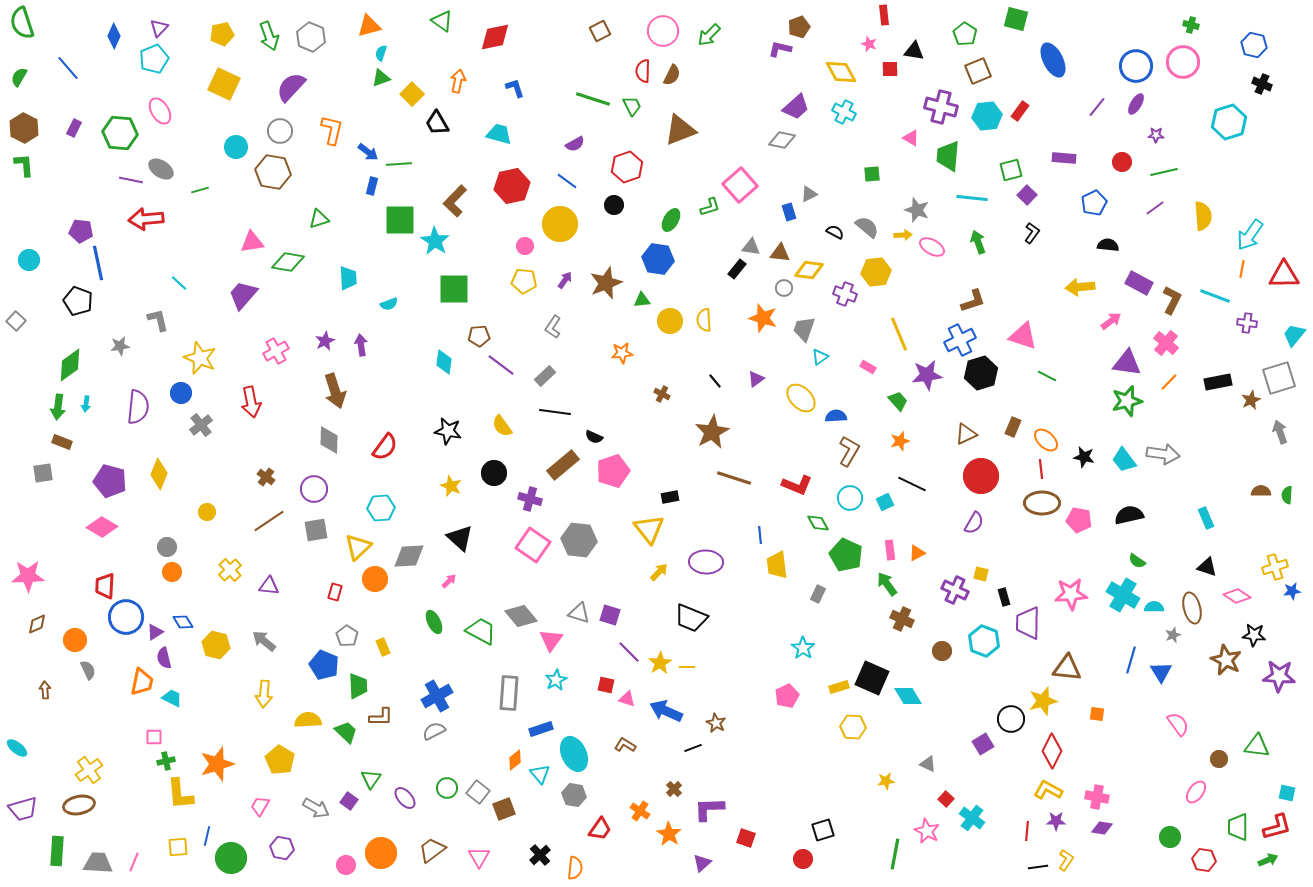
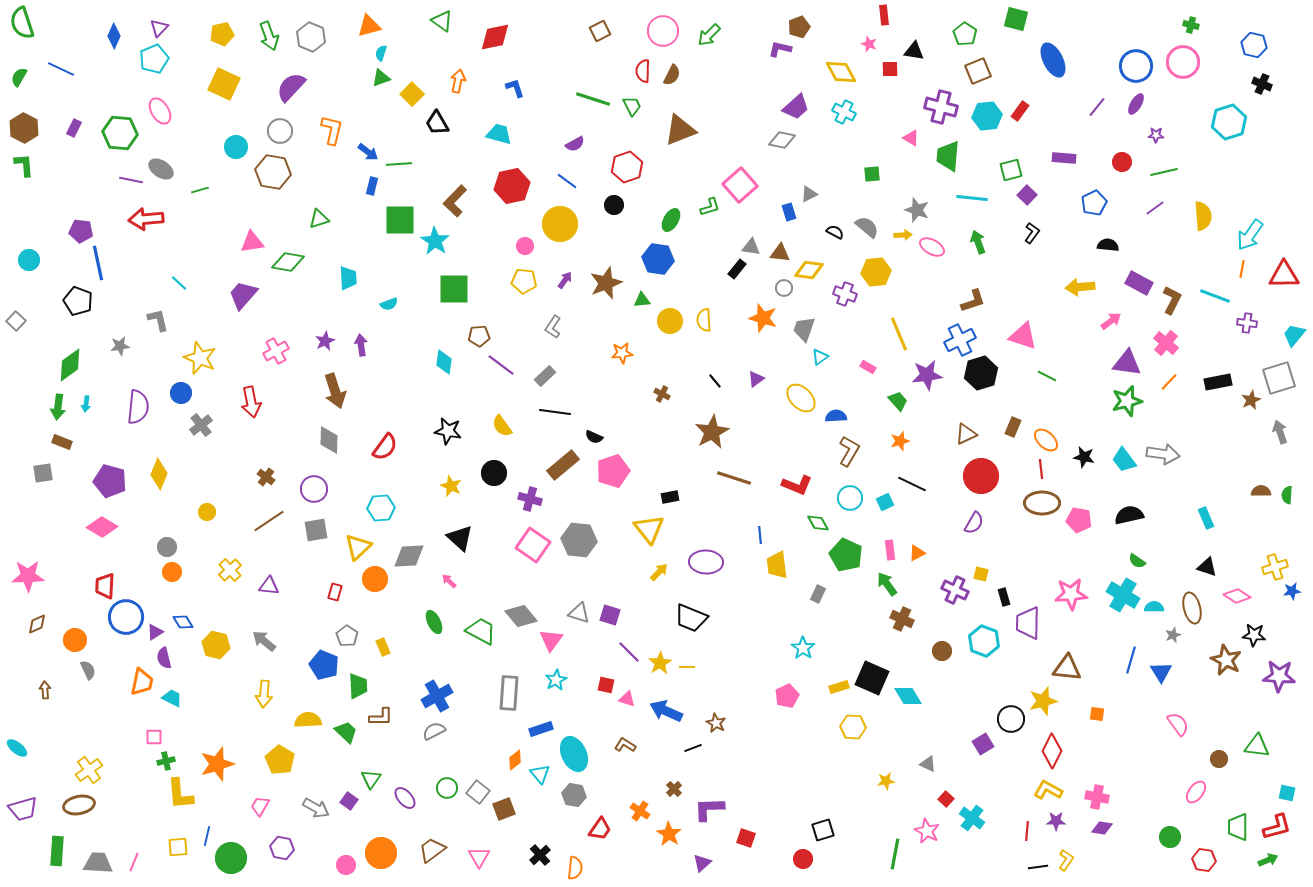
blue line at (68, 68): moved 7 px left, 1 px down; rotated 24 degrees counterclockwise
pink arrow at (449, 581): rotated 91 degrees counterclockwise
